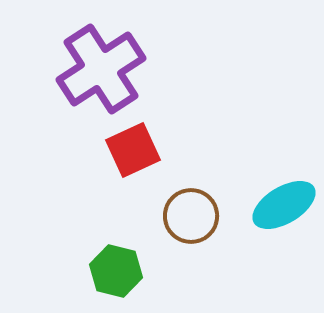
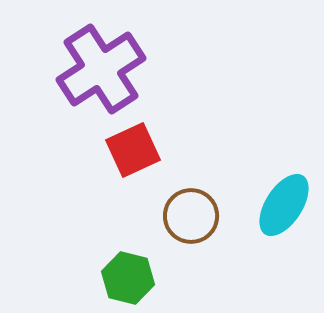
cyan ellipse: rotated 26 degrees counterclockwise
green hexagon: moved 12 px right, 7 px down
